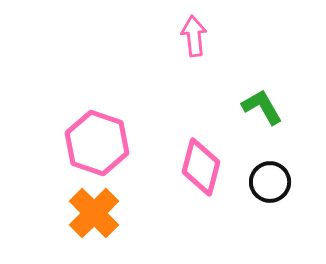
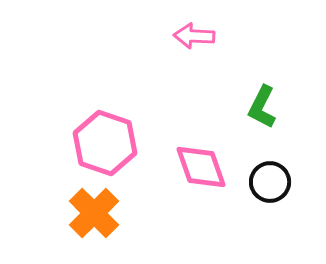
pink arrow: rotated 81 degrees counterclockwise
green L-shape: rotated 123 degrees counterclockwise
pink hexagon: moved 8 px right
pink diamond: rotated 34 degrees counterclockwise
